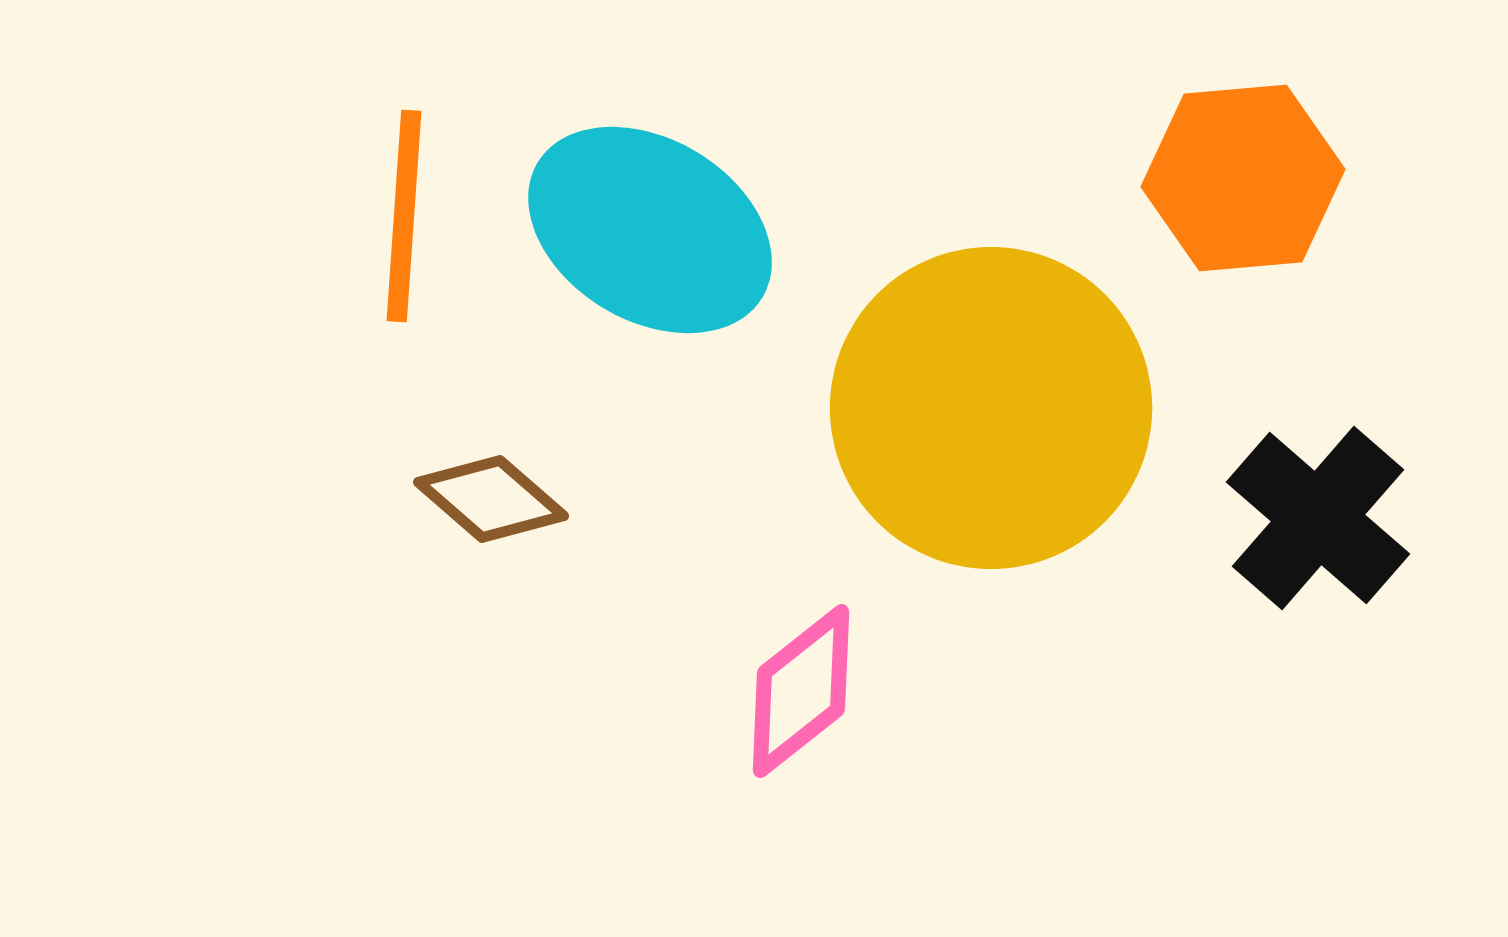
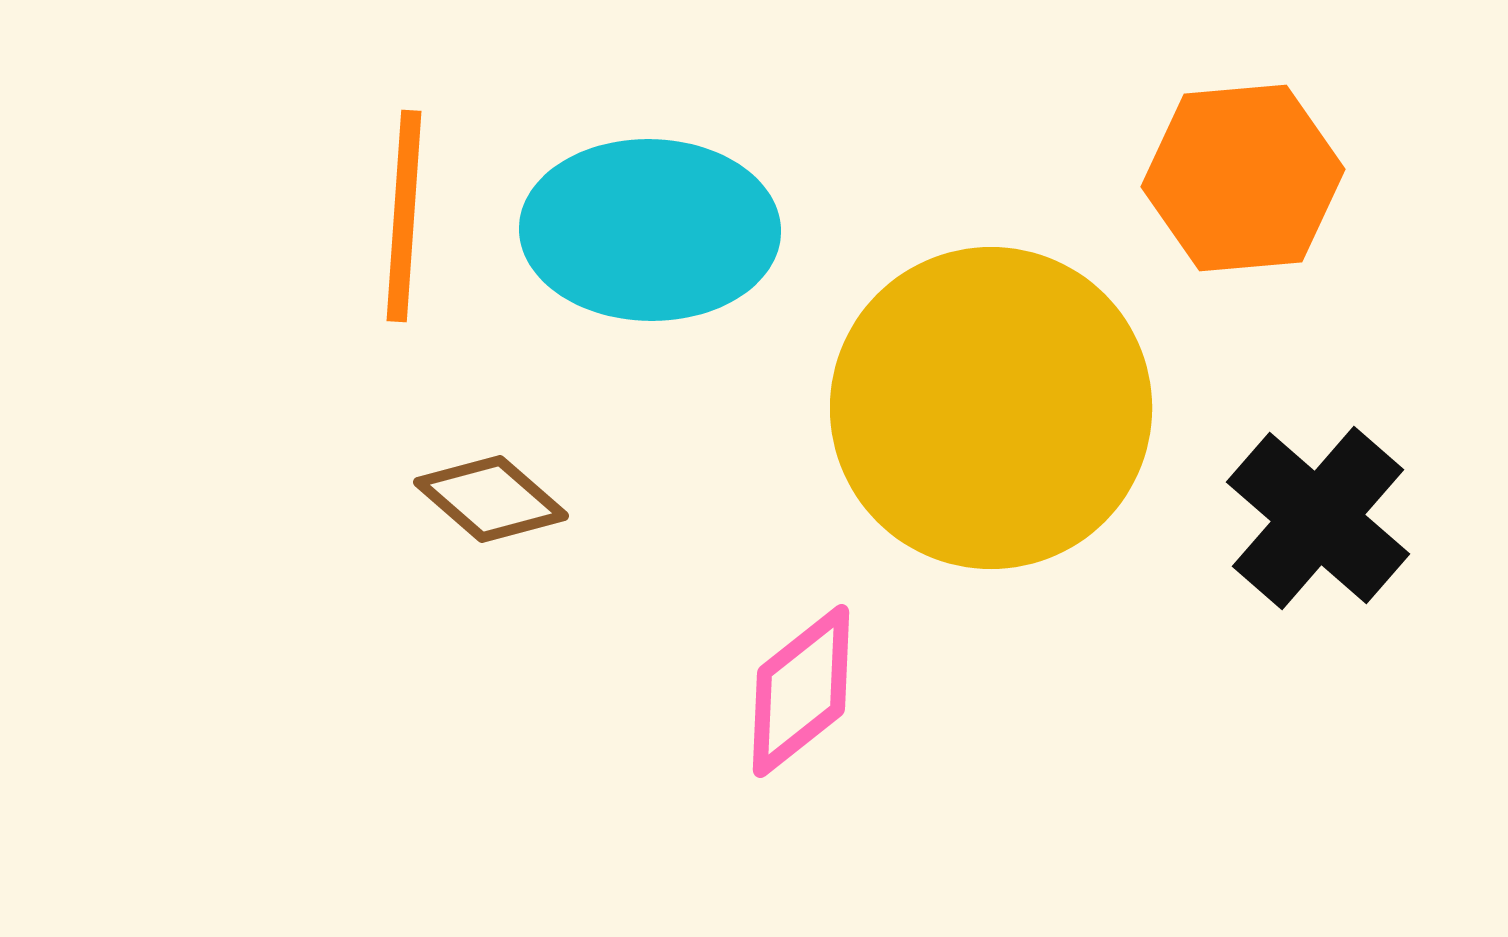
cyan ellipse: rotated 30 degrees counterclockwise
